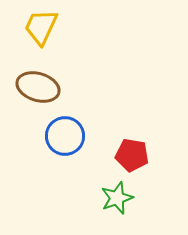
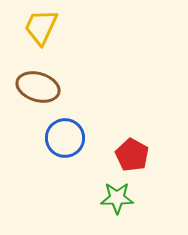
blue circle: moved 2 px down
red pentagon: rotated 20 degrees clockwise
green star: rotated 20 degrees clockwise
